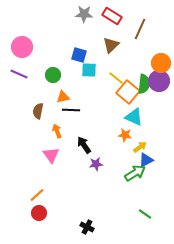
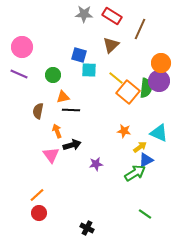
green semicircle: moved 2 px right, 4 px down
cyan triangle: moved 25 px right, 16 px down
orange star: moved 1 px left, 4 px up
black arrow: moved 12 px left; rotated 108 degrees clockwise
black cross: moved 1 px down
